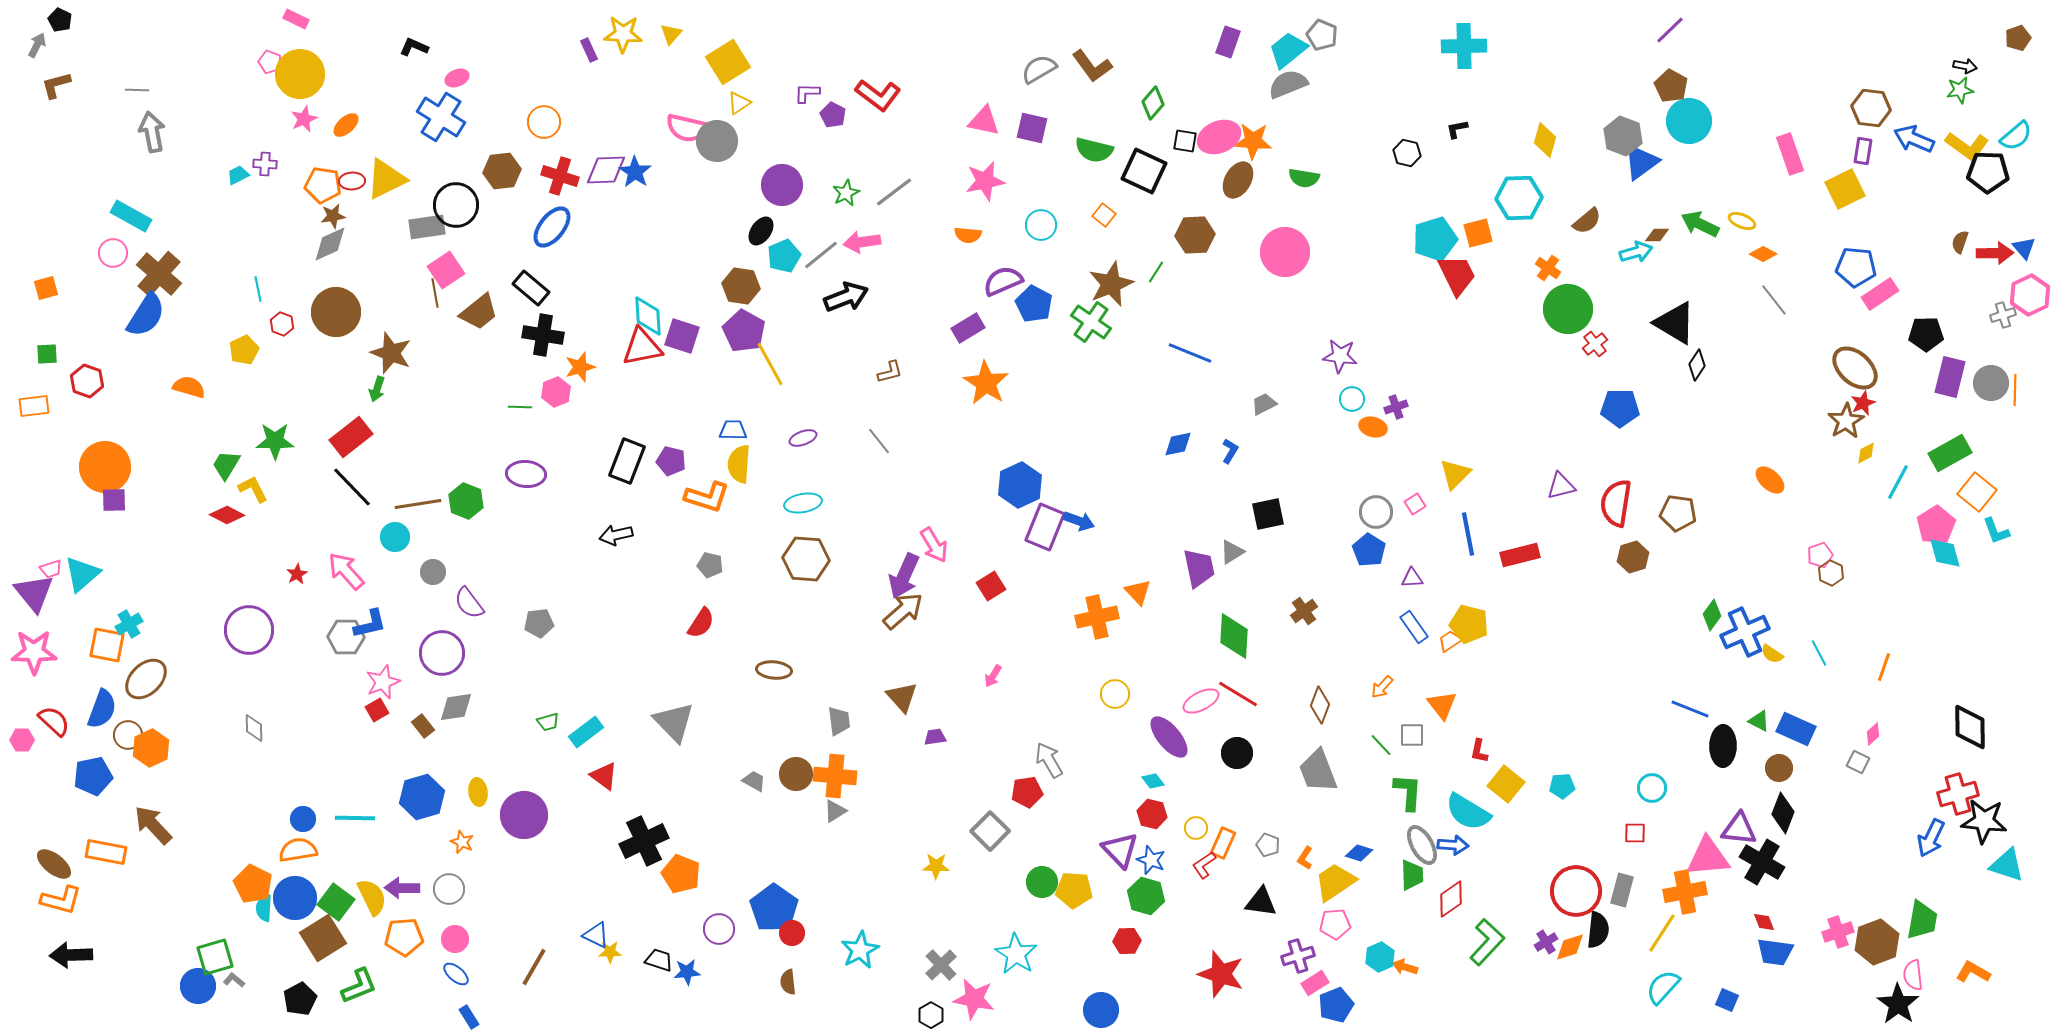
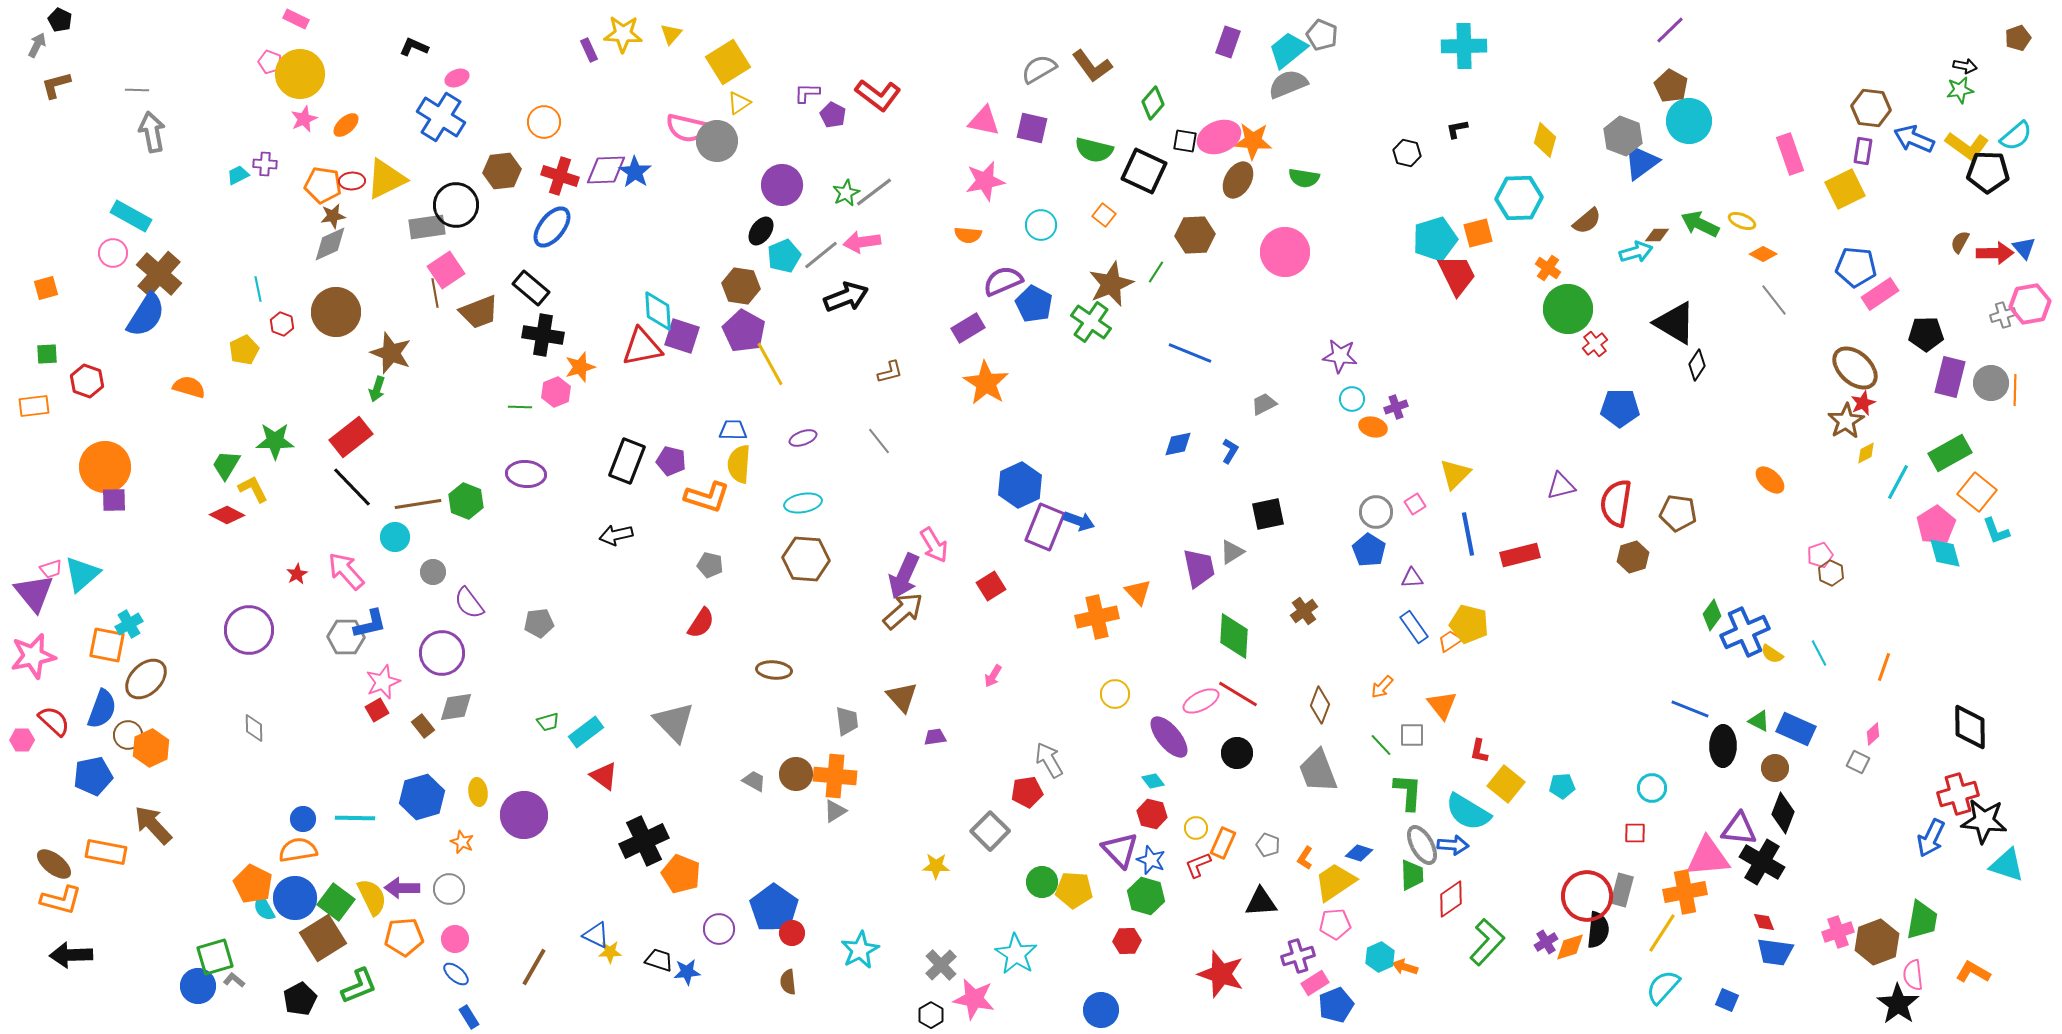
gray line at (894, 192): moved 20 px left
brown semicircle at (1960, 242): rotated 10 degrees clockwise
pink hexagon at (2030, 295): moved 9 px down; rotated 15 degrees clockwise
brown trapezoid at (479, 312): rotated 18 degrees clockwise
cyan diamond at (648, 316): moved 10 px right, 5 px up
pink star at (34, 652): moved 1 px left, 4 px down; rotated 12 degrees counterclockwise
gray trapezoid at (839, 721): moved 8 px right
brown circle at (1779, 768): moved 4 px left
red L-shape at (1204, 865): moved 6 px left; rotated 12 degrees clockwise
red circle at (1576, 891): moved 11 px right, 5 px down
black triangle at (1261, 902): rotated 12 degrees counterclockwise
cyan semicircle at (264, 908): rotated 32 degrees counterclockwise
